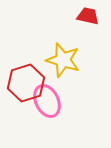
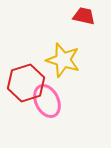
red trapezoid: moved 4 px left
